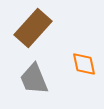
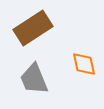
brown rectangle: rotated 15 degrees clockwise
